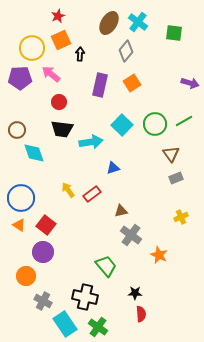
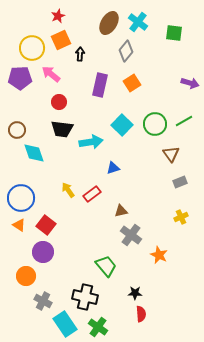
gray rectangle at (176, 178): moved 4 px right, 4 px down
